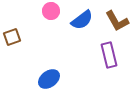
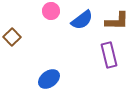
brown L-shape: rotated 60 degrees counterclockwise
brown square: rotated 24 degrees counterclockwise
